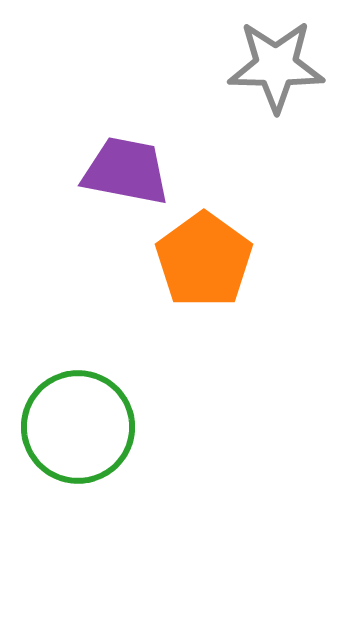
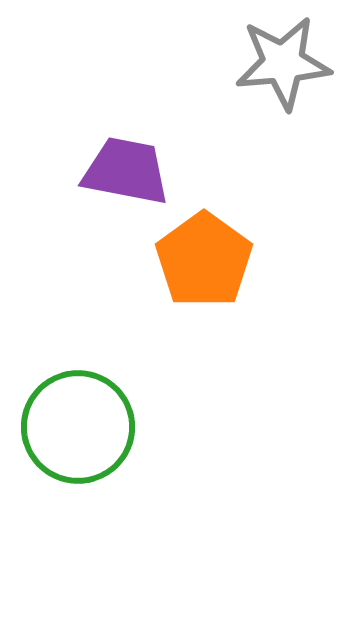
gray star: moved 7 px right, 3 px up; rotated 6 degrees counterclockwise
